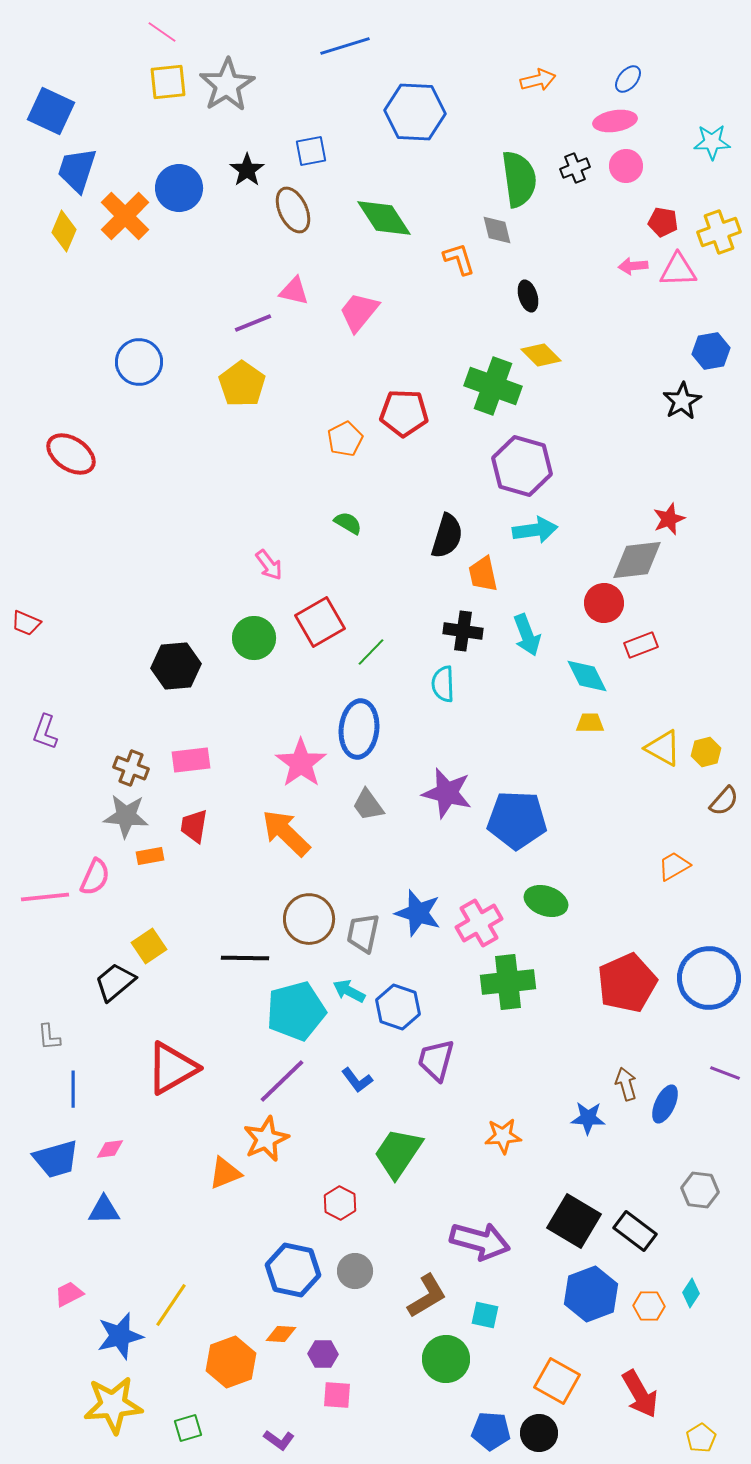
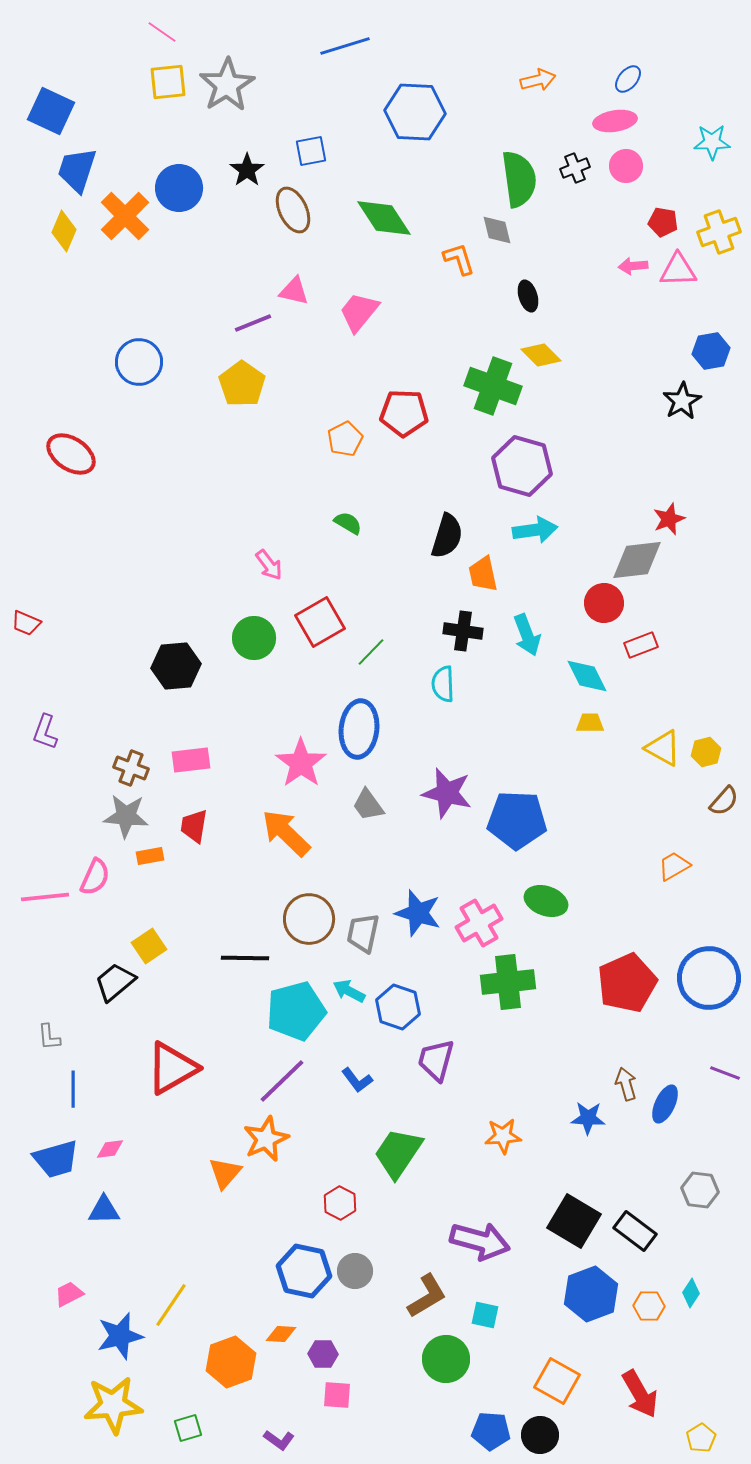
orange triangle at (225, 1173): rotated 27 degrees counterclockwise
blue hexagon at (293, 1270): moved 11 px right, 1 px down
black circle at (539, 1433): moved 1 px right, 2 px down
